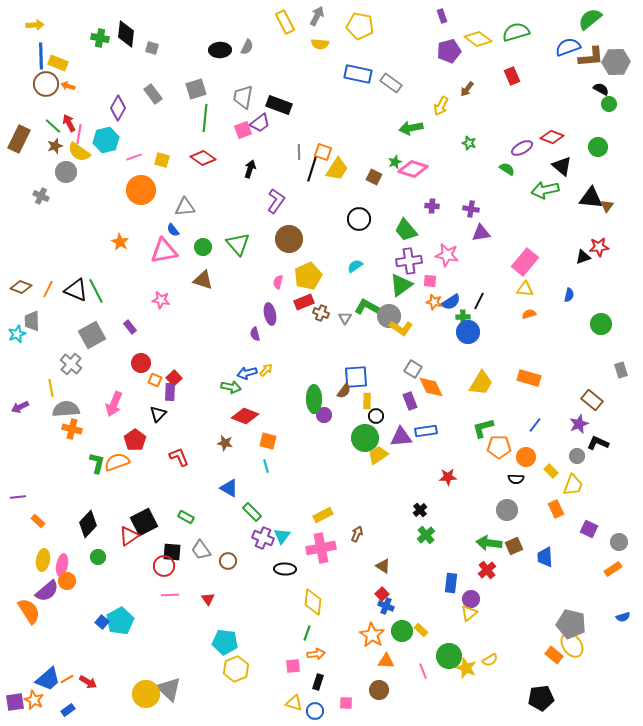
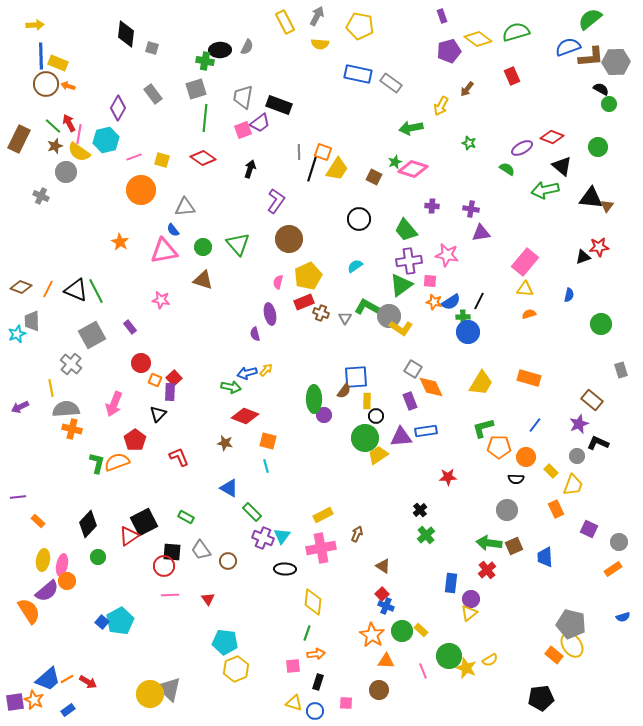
green cross at (100, 38): moved 105 px right, 23 px down
yellow circle at (146, 694): moved 4 px right
